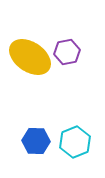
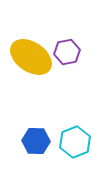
yellow ellipse: moved 1 px right
